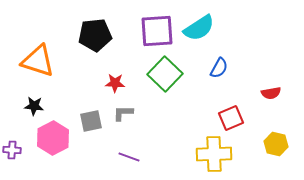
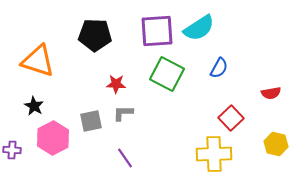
black pentagon: rotated 8 degrees clockwise
green square: moved 2 px right; rotated 16 degrees counterclockwise
red star: moved 1 px right, 1 px down
black star: rotated 24 degrees clockwise
red square: rotated 20 degrees counterclockwise
purple line: moved 4 px left, 1 px down; rotated 35 degrees clockwise
